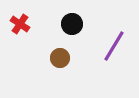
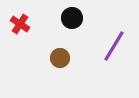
black circle: moved 6 px up
